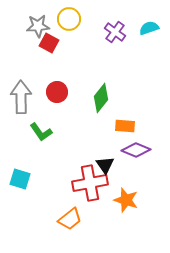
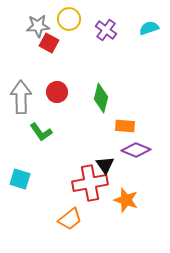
purple cross: moved 9 px left, 2 px up
green diamond: rotated 24 degrees counterclockwise
